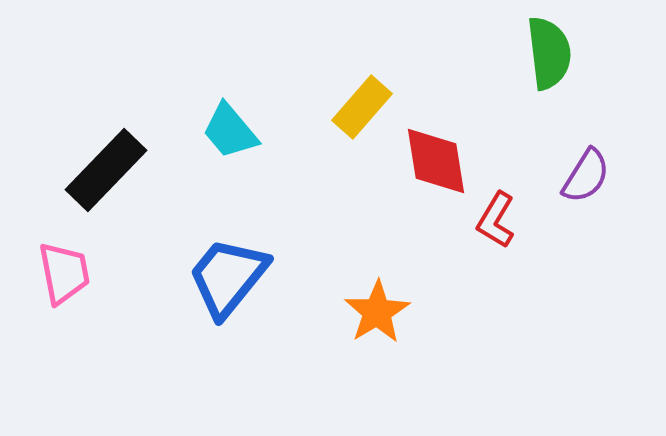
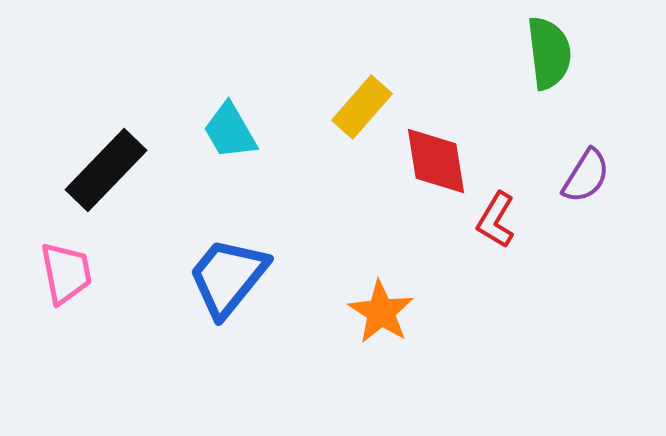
cyan trapezoid: rotated 10 degrees clockwise
pink trapezoid: moved 2 px right
orange star: moved 4 px right; rotated 8 degrees counterclockwise
